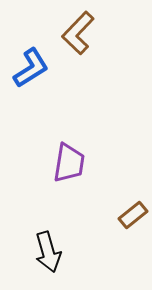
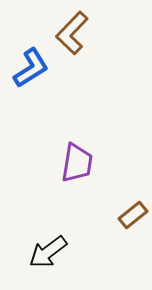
brown L-shape: moved 6 px left
purple trapezoid: moved 8 px right
black arrow: rotated 69 degrees clockwise
